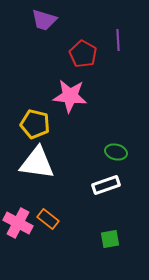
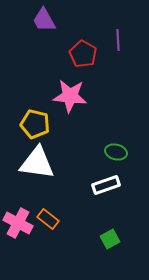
purple trapezoid: rotated 44 degrees clockwise
green square: rotated 18 degrees counterclockwise
